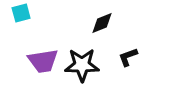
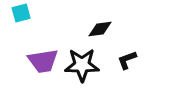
black diamond: moved 2 px left, 6 px down; rotated 15 degrees clockwise
black L-shape: moved 1 px left, 3 px down
